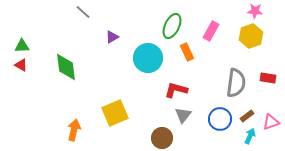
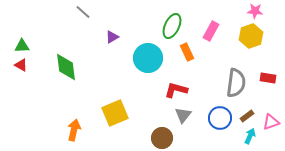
blue circle: moved 1 px up
